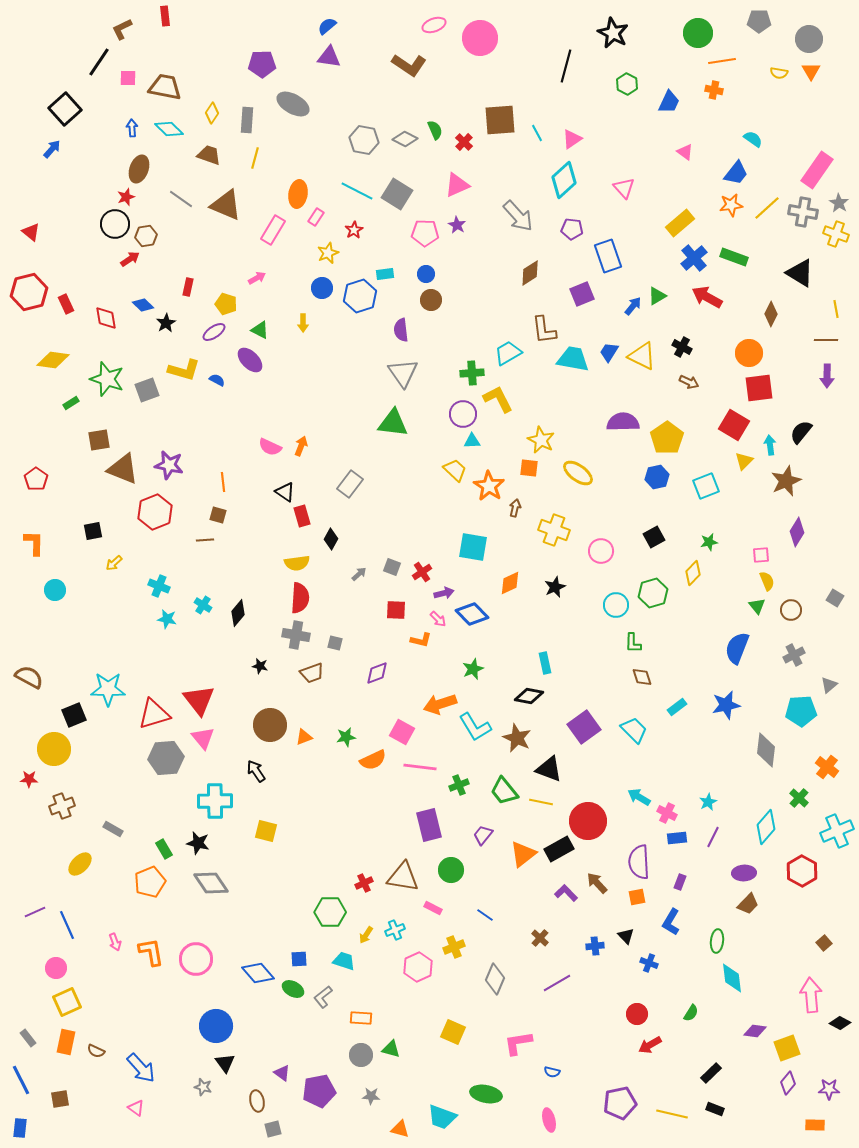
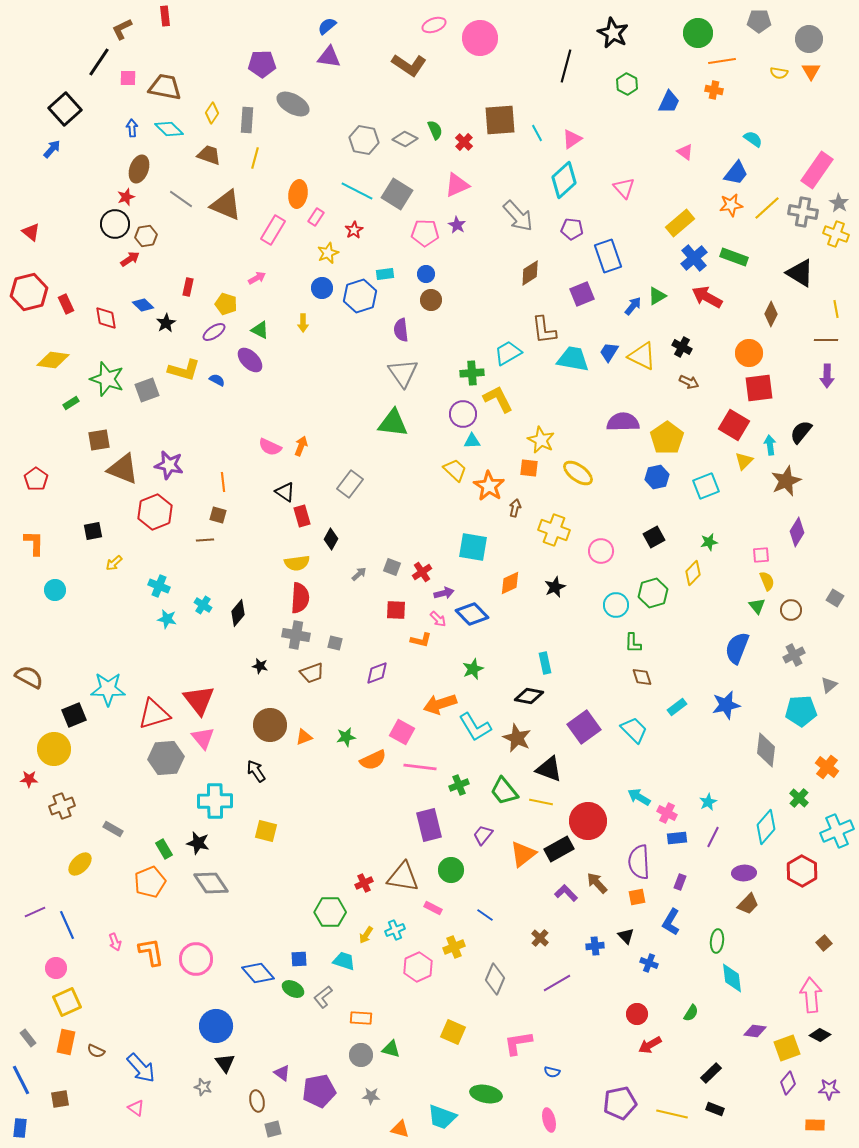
black diamond at (840, 1023): moved 20 px left, 12 px down
